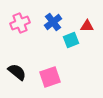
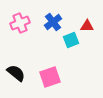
black semicircle: moved 1 px left, 1 px down
